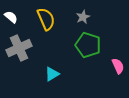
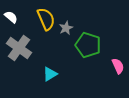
gray star: moved 17 px left, 11 px down
gray cross: rotated 30 degrees counterclockwise
cyan triangle: moved 2 px left
